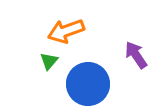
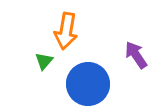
orange arrow: rotated 60 degrees counterclockwise
green triangle: moved 5 px left
